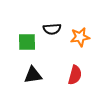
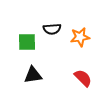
red semicircle: moved 8 px right, 3 px down; rotated 60 degrees counterclockwise
